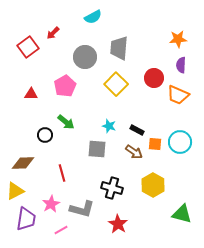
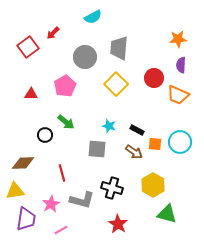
yellow triangle: rotated 18 degrees clockwise
gray L-shape: moved 9 px up
green triangle: moved 15 px left
